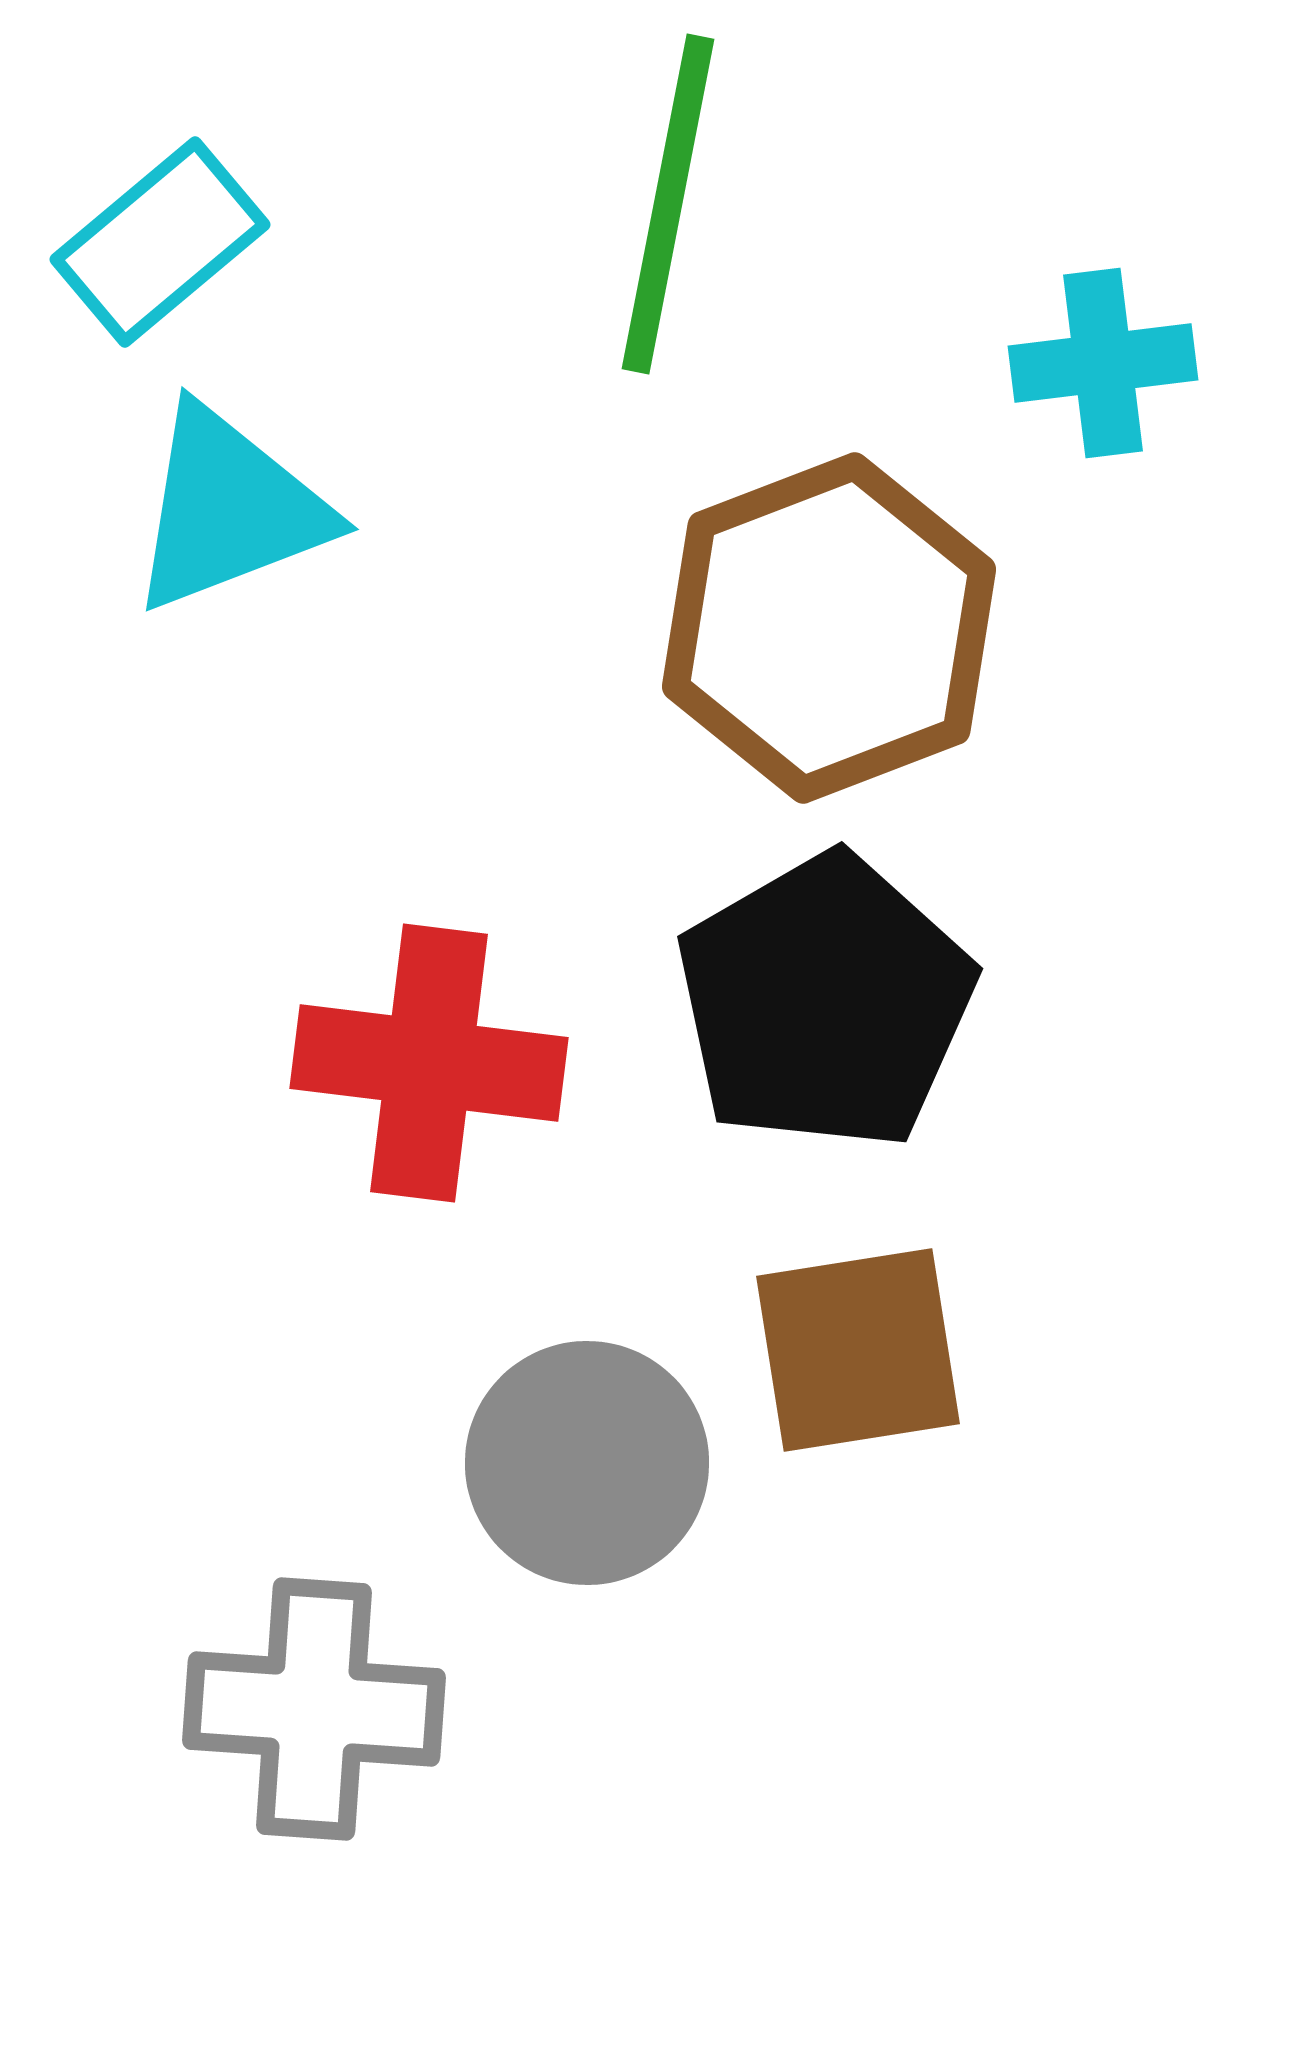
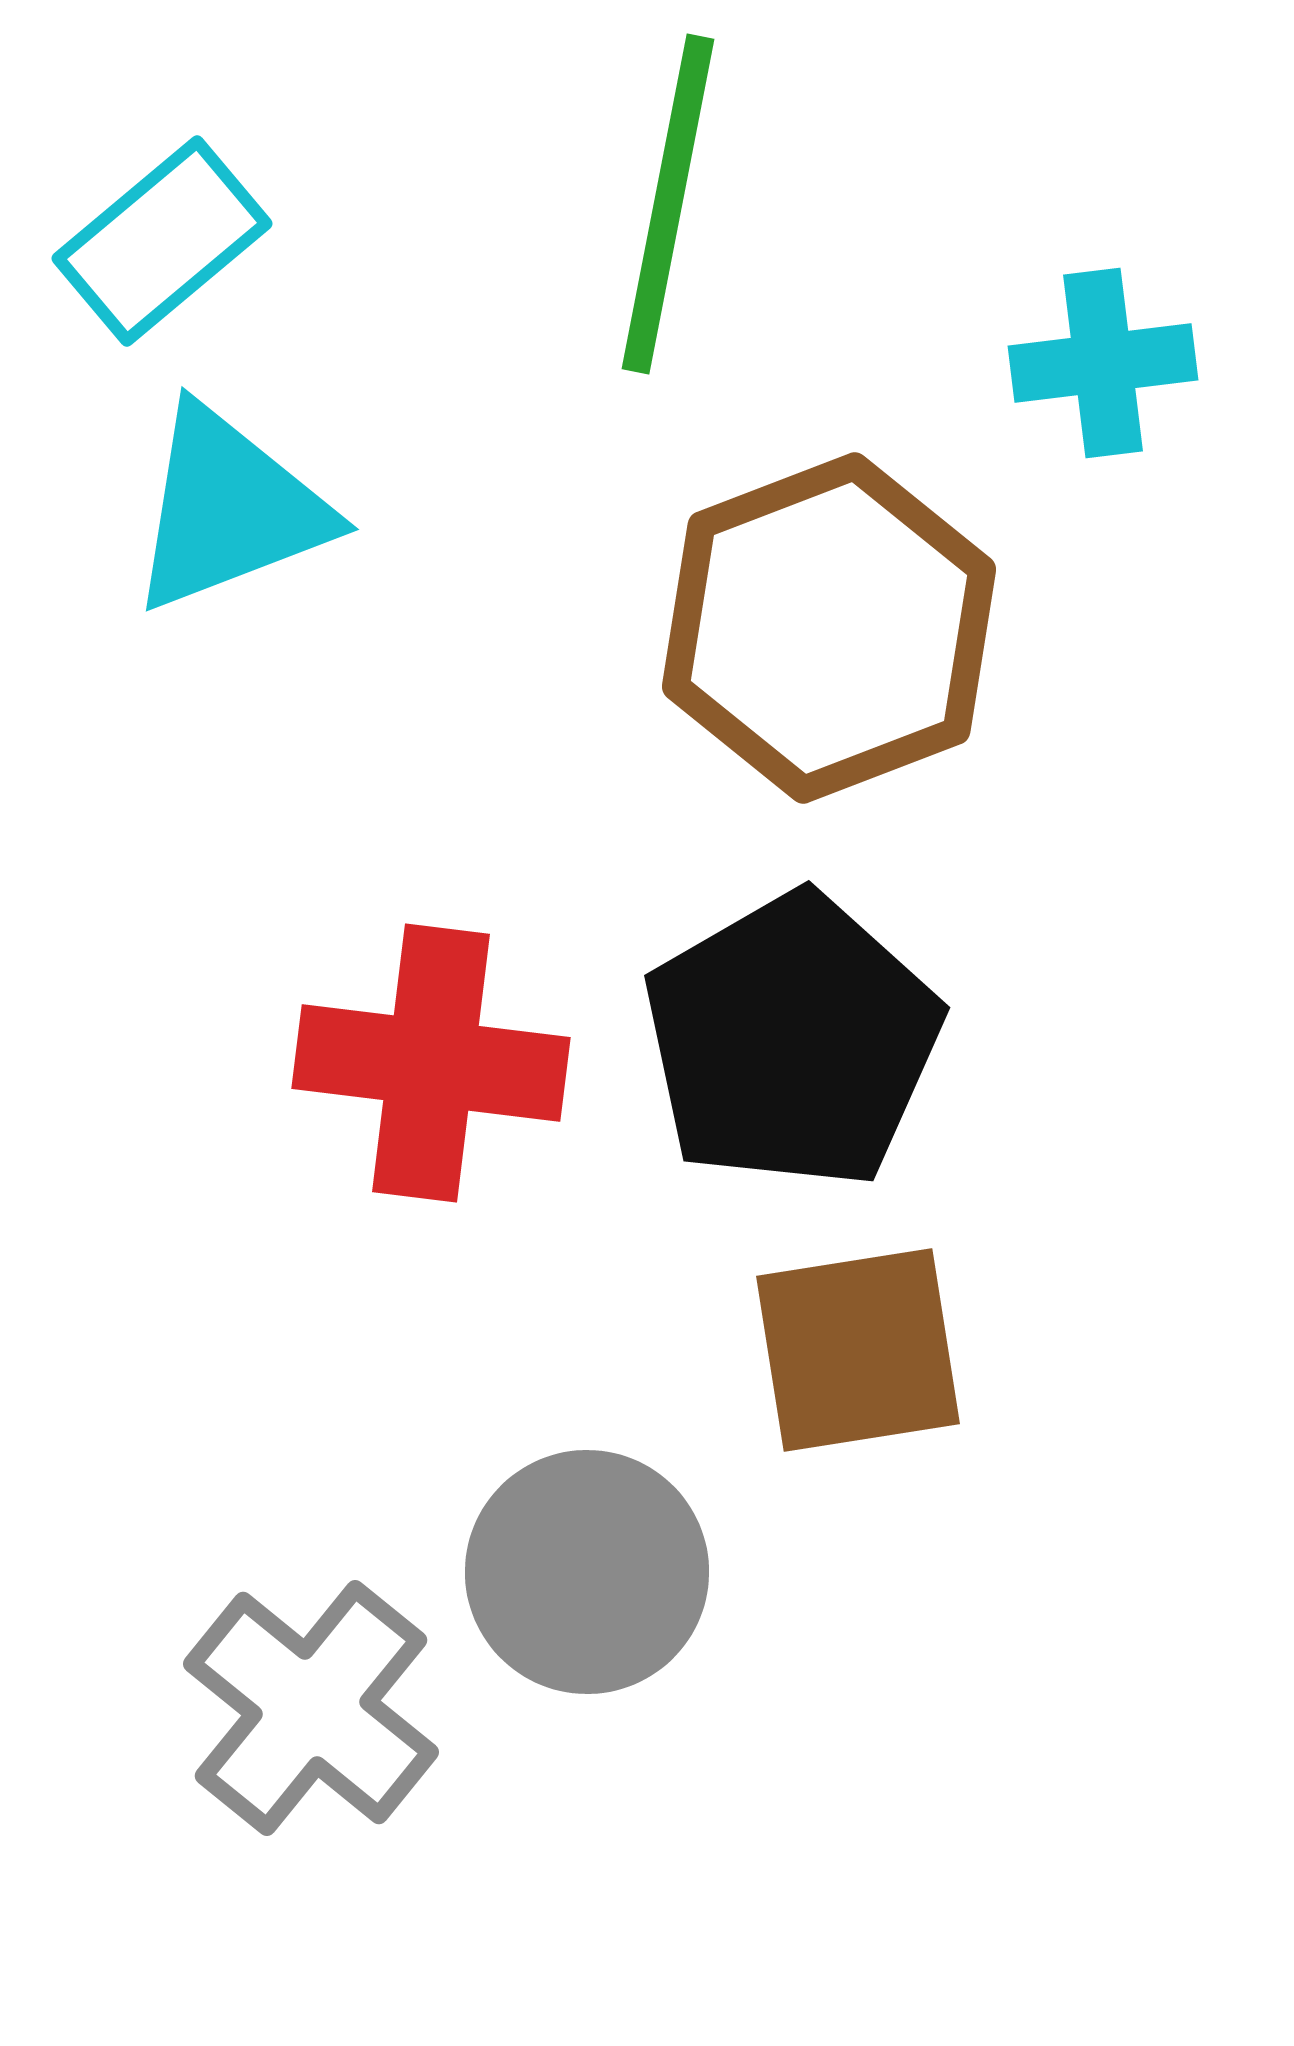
cyan rectangle: moved 2 px right, 1 px up
black pentagon: moved 33 px left, 39 px down
red cross: moved 2 px right
gray circle: moved 109 px down
gray cross: moved 3 px left, 1 px up; rotated 35 degrees clockwise
